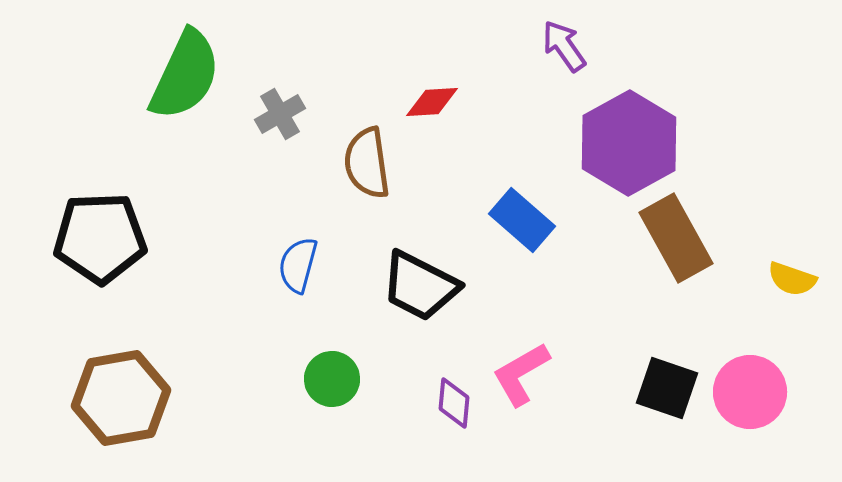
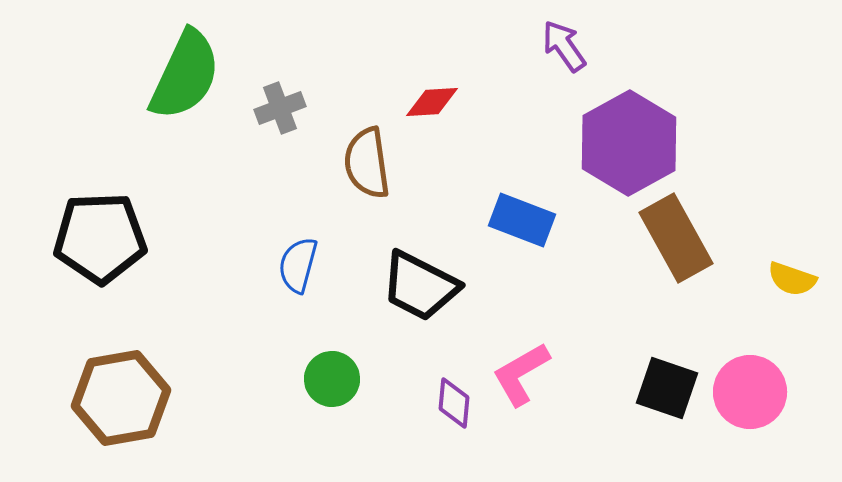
gray cross: moved 6 px up; rotated 9 degrees clockwise
blue rectangle: rotated 20 degrees counterclockwise
